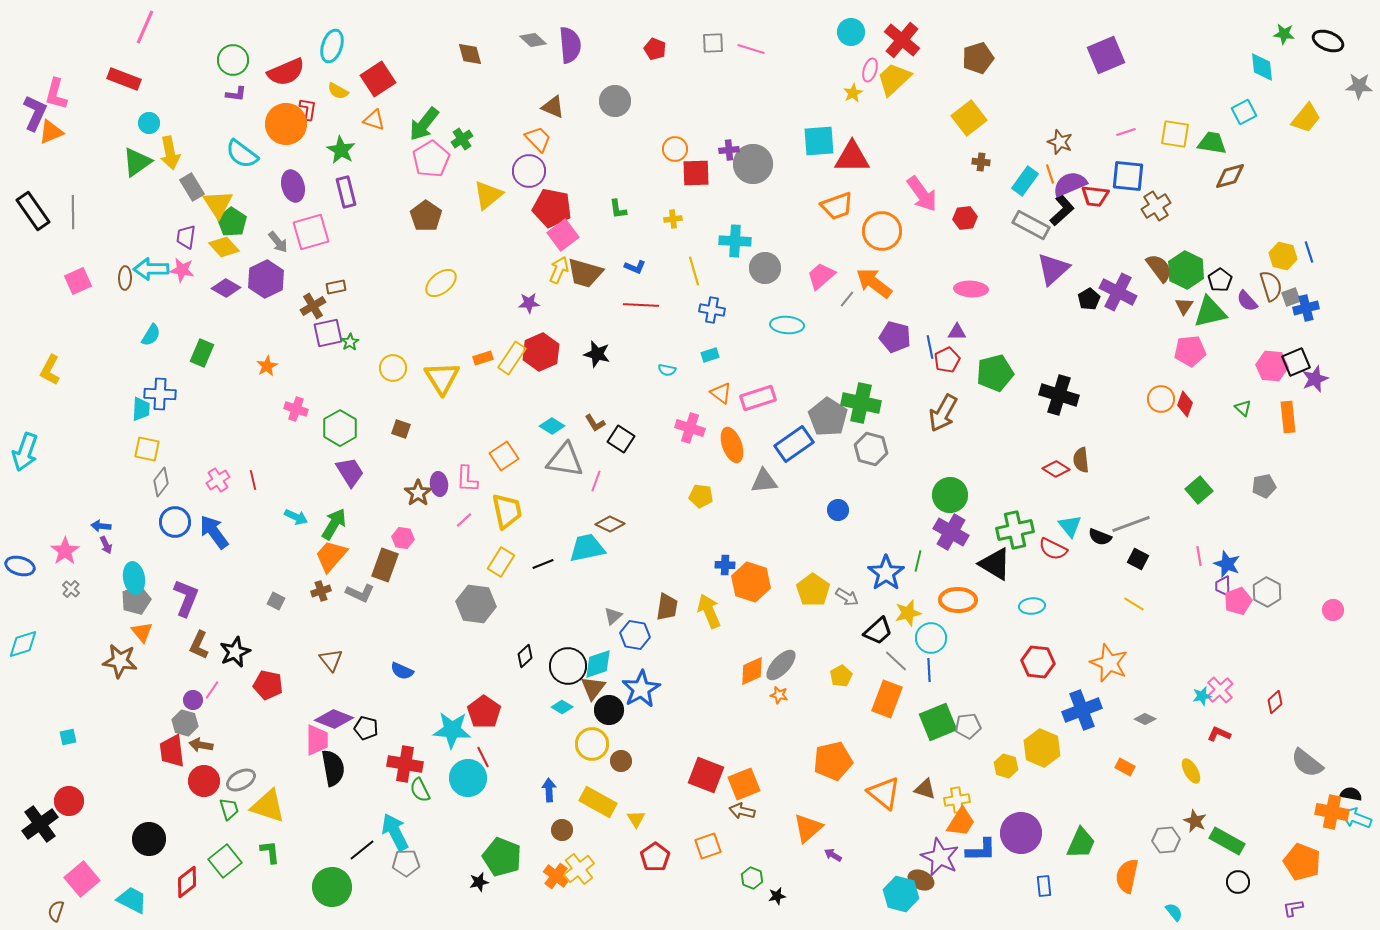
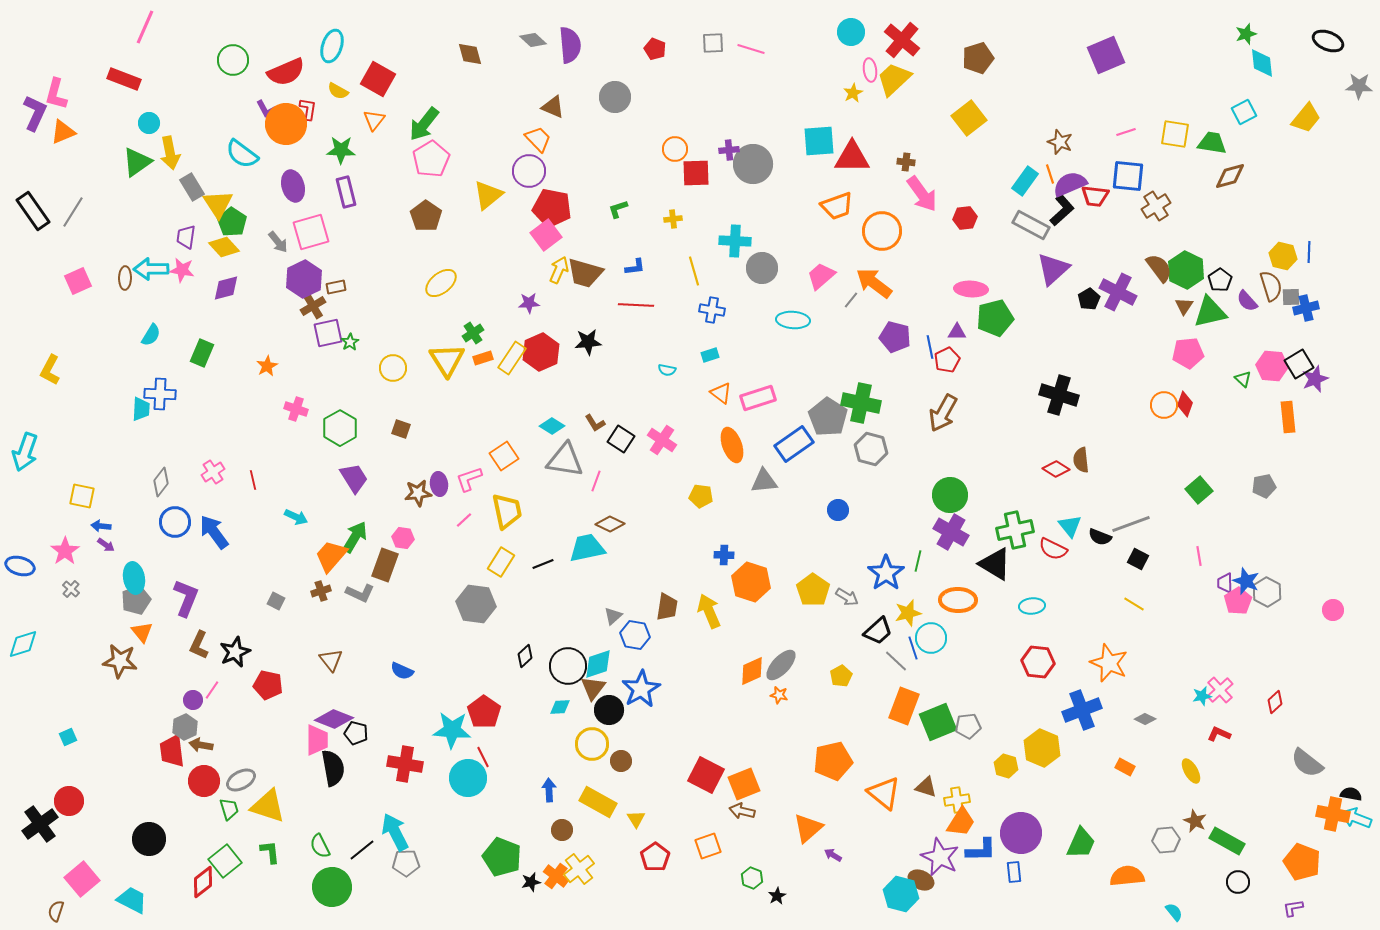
green star at (1284, 34): moved 38 px left; rotated 25 degrees counterclockwise
cyan diamond at (1262, 67): moved 4 px up
pink ellipse at (870, 70): rotated 25 degrees counterclockwise
red square at (378, 79): rotated 28 degrees counterclockwise
purple L-shape at (236, 94): moved 30 px right, 15 px down; rotated 55 degrees clockwise
gray circle at (615, 101): moved 4 px up
orange triangle at (374, 120): rotated 50 degrees clockwise
orange triangle at (51, 132): moved 12 px right
green cross at (462, 139): moved 11 px right, 194 px down
green star at (341, 150): rotated 28 degrees counterclockwise
brown cross at (981, 162): moved 75 px left
green L-shape at (618, 209): rotated 80 degrees clockwise
gray line at (73, 212): rotated 32 degrees clockwise
pink square at (563, 235): moved 17 px left
blue line at (1309, 252): rotated 20 degrees clockwise
blue L-shape at (635, 267): rotated 30 degrees counterclockwise
gray circle at (765, 268): moved 3 px left
purple hexagon at (266, 279): moved 38 px right
purple diamond at (226, 288): rotated 44 degrees counterclockwise
gray square at (1291, 297): rotated 18 degrees clockwise
gray line at (847, 299): moved 4 px right, 1 px down
red line at (641, 305): moved 5 px left
cyan ellipse at (787, 325): moved 6 px right, 5 px up
pink pentagon at (1190, 351): moved 2 px left, 2 px down
black star at (597, 354): moved 9 px left, 12 px up; rotated 20 degrees counterclockwise
black square at (1296, 362): moved 3 px right, 2 px down; rotated 8 degrees counterclockwise
green pentagon at (995, 373): moved 55 px up
yellow triangle at (442, 378): moved 5 px right, 18 px up
orange circle at (1161, 399): moved 3 px right, 6 px down
green triangle at (1243, 408): moved 29 px up
pink cross at (690, 428): moved 28 px left, 12 px down; rotated 16 degrees clockwise
yellow square at (147, 449): moved 65 px left, 47 px down
purple trapezoid at (350, 472): moved 4 px right, 6 px down
pink L-shape at (467, 479): moved 2 px right; rotated 68 degrees clockwise
pink cross at (218, 480): moved 5 px left, 8 px up
brown star at (418, 493): rotated 28 degrees clockwise
green arrow at (334, 524): moved 21 px right, 13 px down
purple arrow at (106, 545): rotated 30 degrees counterclockwise
blue star at (1227, 564): moved 19 px right, 17 px down
blue cross at (725, 565): moved 1 px left, 10 px up
purple trapezoid at (1223, 586): moved 2 px right, 3 px up
pink pentagon at (1238, 601): rotated 12 degrees counterclockwise
blue line at (929, 670): moved 16 px left, 22 px up; rotated 15 degrees counterclockwise
orange rectangle at (887, 699): moved 17 px right, 7 px down
cyan diamond at (562, 707): moved 2 px left; rotated 35 degrees counterclockwise
gray hexagon at (185, 723): moved 4 px down; rotated 20 degrees clockwise
black pentagon at (366, 728): moved 10 px left, 5 px down
cyan square at (68, 737): rotated 12 degrees counterclockwise
red square at (706, 775): rotated 6 degrees clockwise
brown triangle at (925, 789): moved 1 px right, 2 px up
green semicircle at (420, 790): moved 100 px left, 56 px down
orange cross at (1332, 812): moved 1 px right, 2 px down
orange semicircle at (1127, 876): rotated 72 degrees clockwise
red diamond at (187, 882): moved 16 px right
black star at (479, 882): moved 52 px right
blue rectangle at (1044, 886): moved 30 px left, 14 px up
black star at (777, 896): rotated 18 degrees counterclockwise
